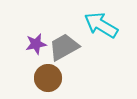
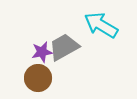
purple star: moved 6 px right, 8 px down
brown circle: moved 10 px left
